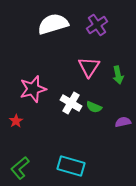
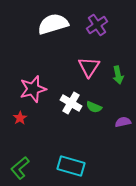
red star: moved 4 px right, 3 px up
